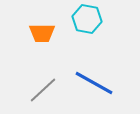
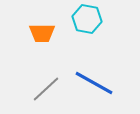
gray line: moved 3 px right, 1 px up
